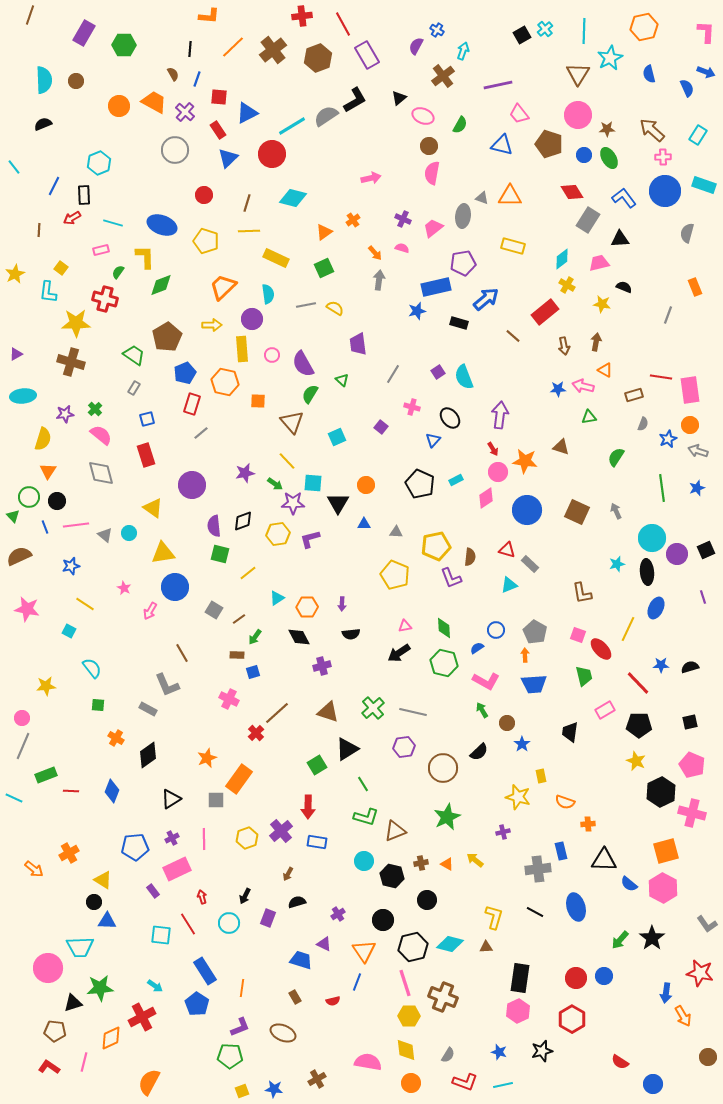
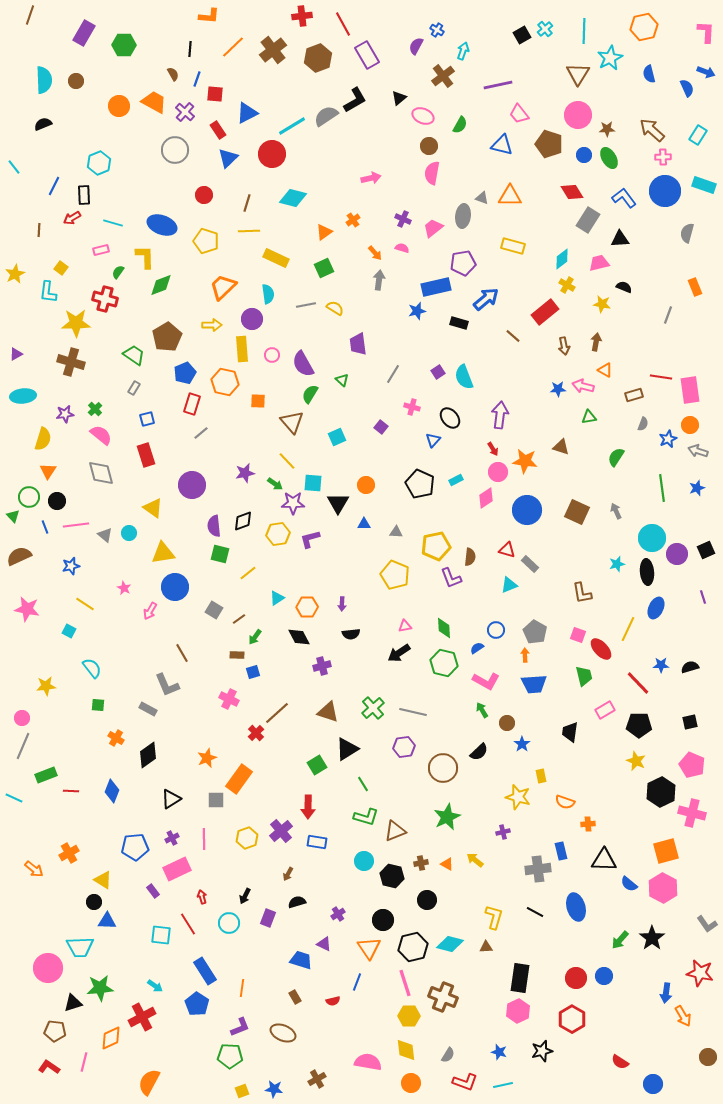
red square at (219, 97): moved 4 px left, 3 px up
orange triangle at (364, 951): moved 5 px right, 3 px up
